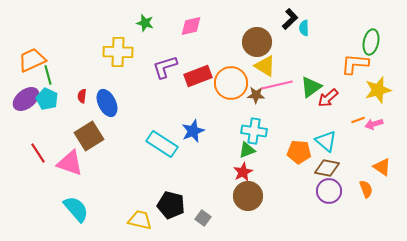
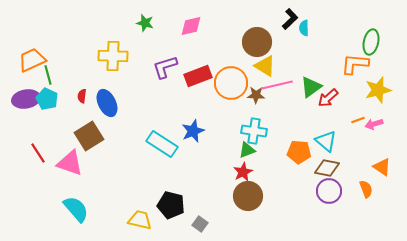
yellow cross at (118, 52): moved 5 px left, 4 px down
purple ellipse at (26, 99): rotated 28 degrees clockwise
gray square at (203, 218): moved 3 px left, 6 px down
